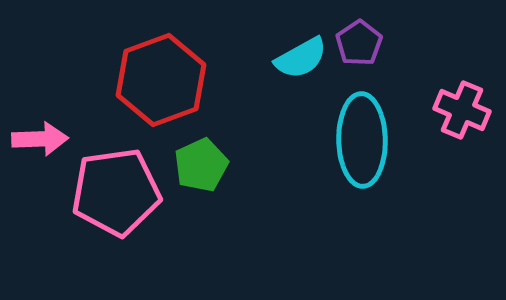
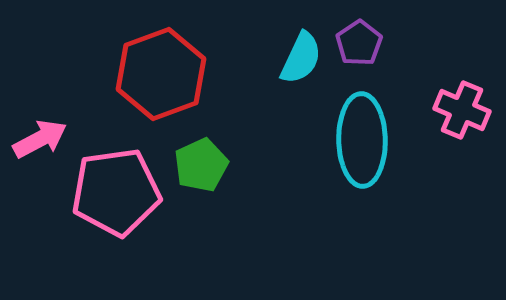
cyan semicircle: rotated 36 degrees counterclockwise
red hexagon: moved 6 px up
pink arrow: rotated 26 degrees counterclockwise
